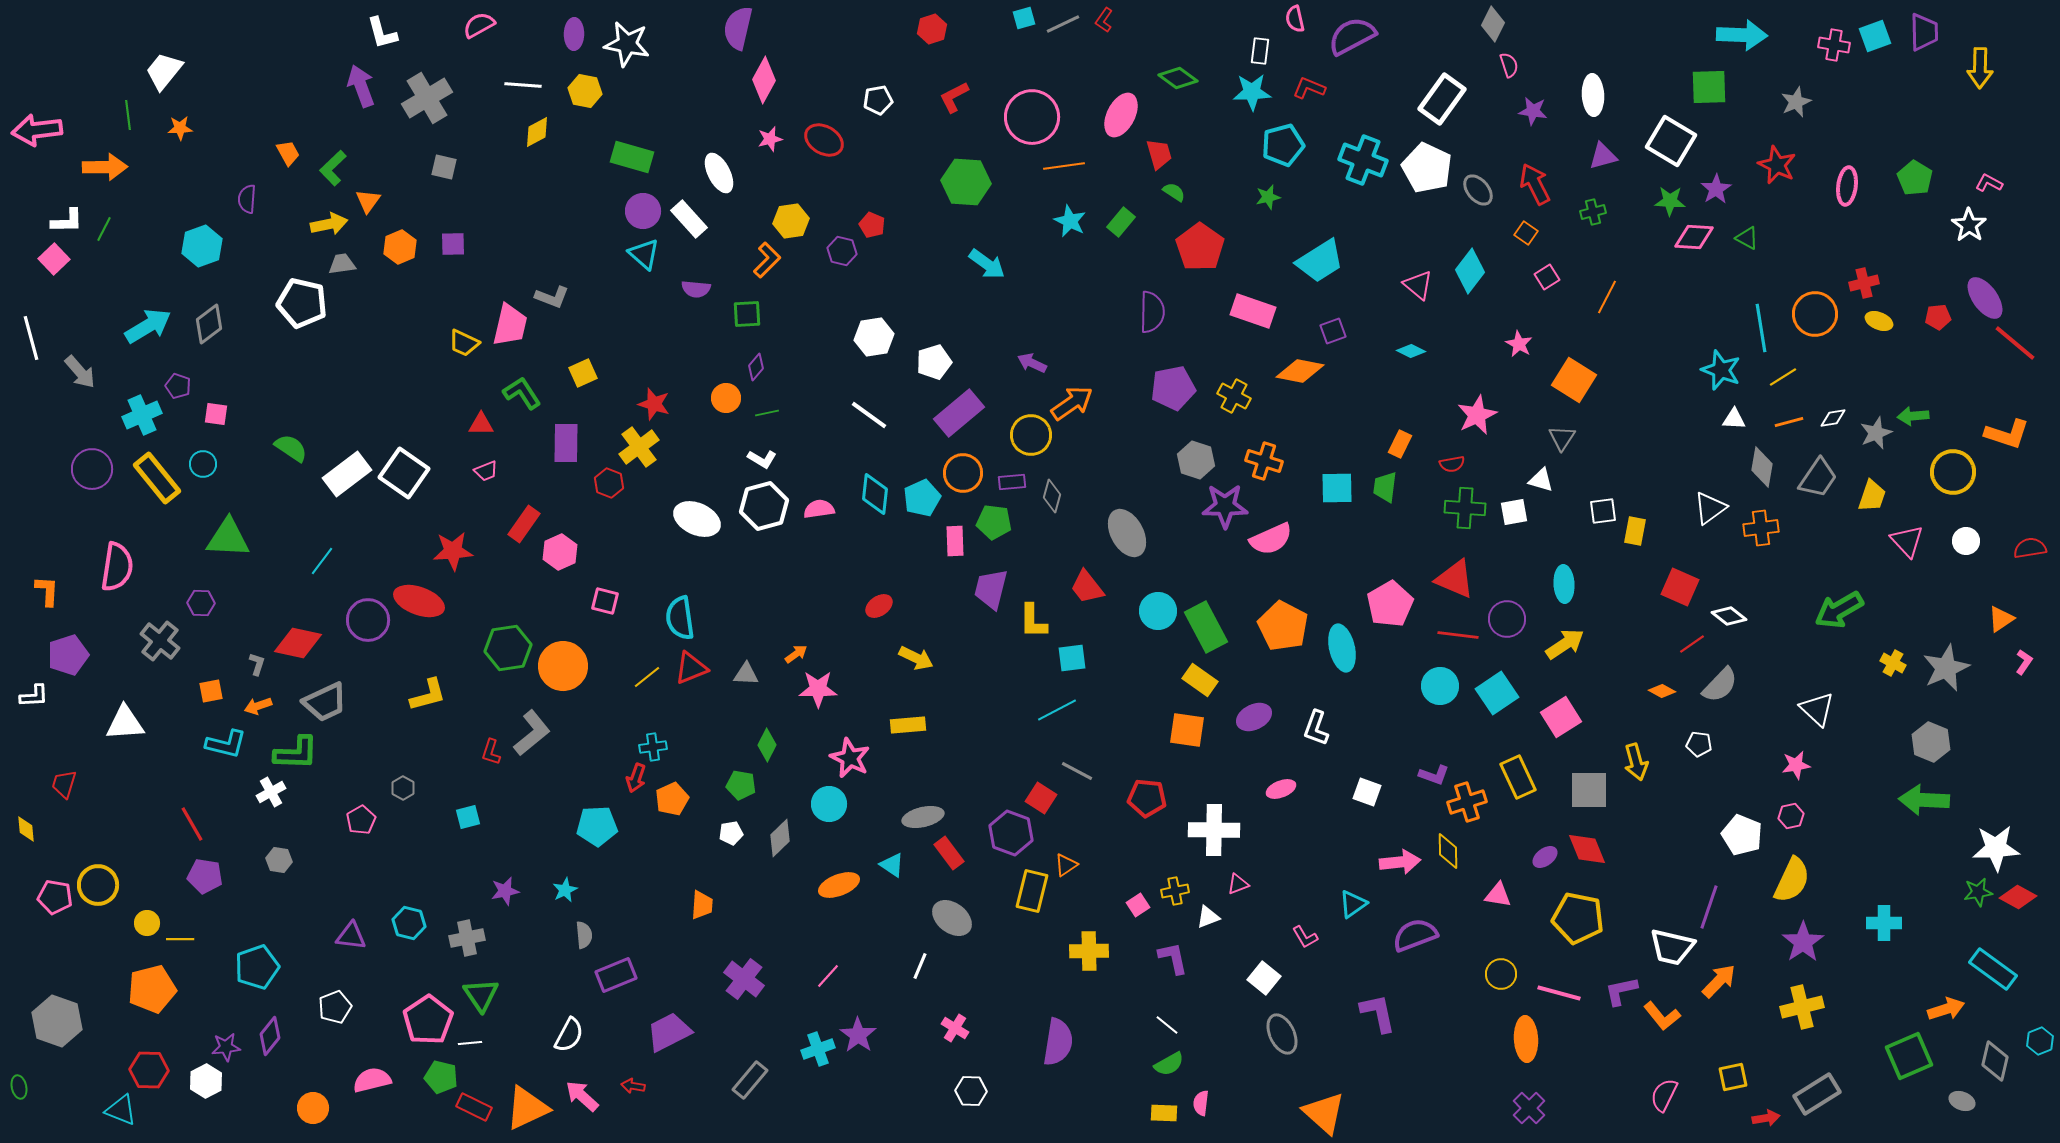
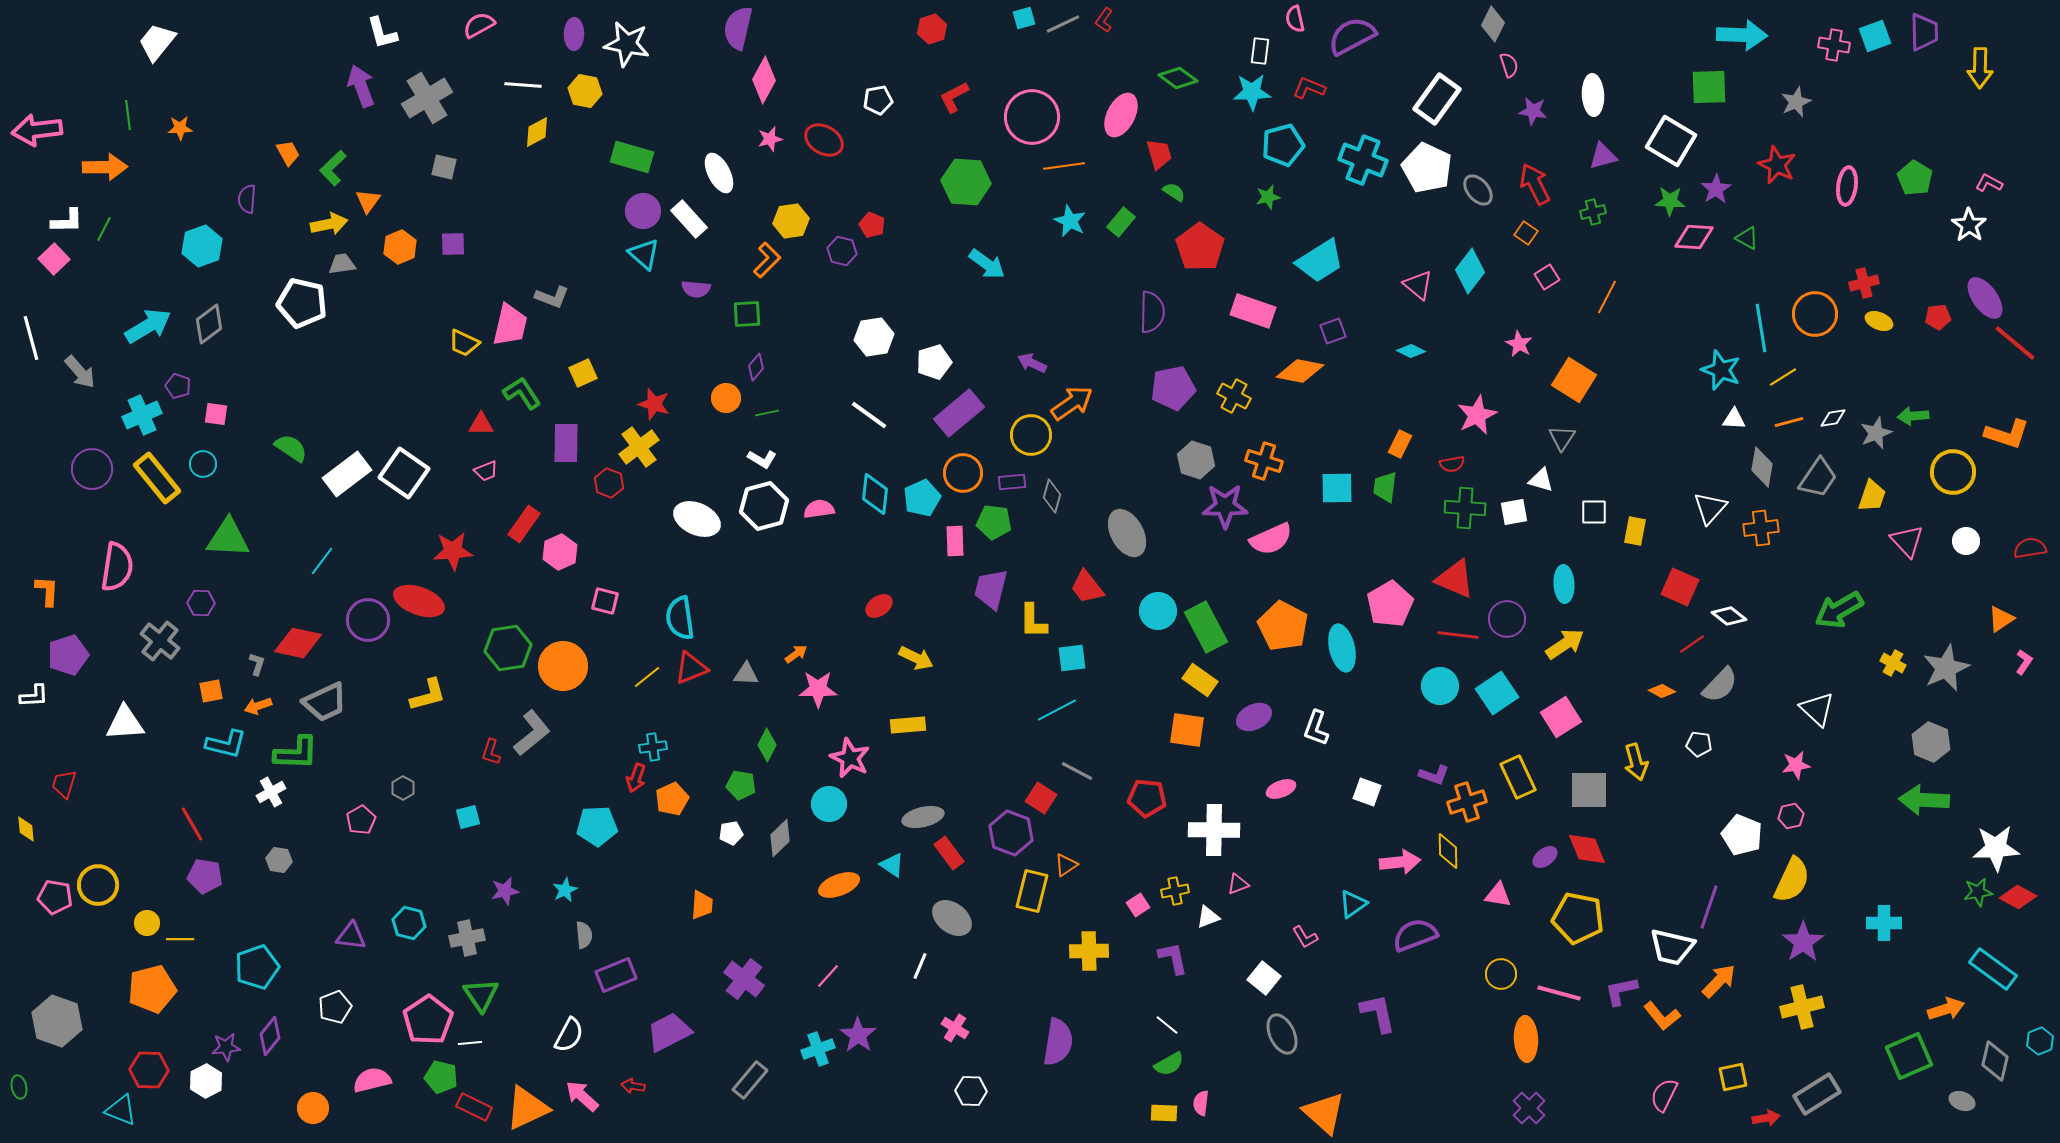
white trapezoid at (164, 71): moved 7 px left, 29 px up
white rectangle at (1442, 99): moved 5 px left
white triangle at (1710, 508): rotated 12 degrees counterclockwise
white square at (1603, 511): moved 9 px left, 1 px down; rotated 8 degrees clockwise
